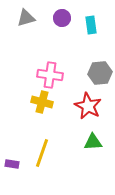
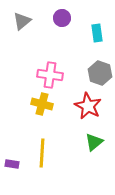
gray triangle: moved 4 px left, 3 px down; rotated 24 degrees counterclockwise
cyan rectangle: moved 6 px right, 8 px down
gray hexagon: rotated 25 degrees clockwise
yellow cross: moved 2 px down
green triangle: moved 1 px right; rotated 36 degrees counterclockwise
yellow line: rotated 16 degrees counterclockwise
